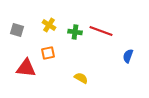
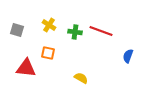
orange square: rotated 24 degrees clockwise
